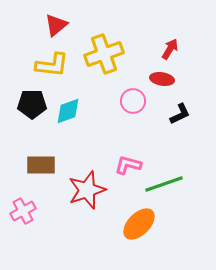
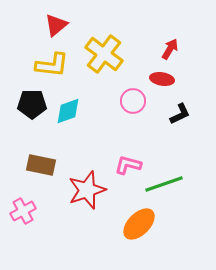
yellow cross: rotated 33 degrees counterclockwise
brown rectangle: rotated 12 degrees clockwise
